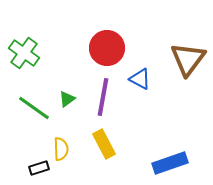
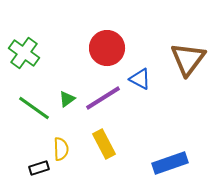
purple line: moved 1 px down; rotated 48 degrees clockwise
